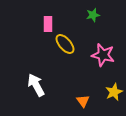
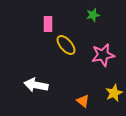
yellow ellipse: moved 1 px right, 1 px down
pink star: rotated 25 degrees counterclockwise
white arrow: rotated 50 degrees counterclockwise
yellow star: moved 1 px down
orange triangle: rotated 16 degrees counterclockwise
